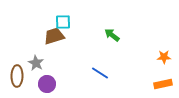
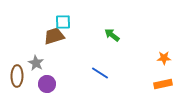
orange star: moved 1 px down
